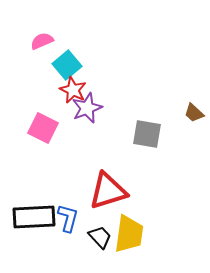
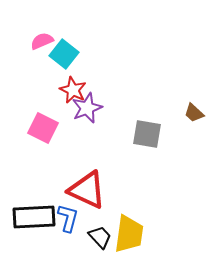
cyan square: moved 3 px left, 11 px up; rotated 12 degrees counterclockwise
red triangle: moved 21 px left, 1 px up; rotated 42 degrees clockwise
